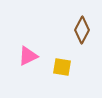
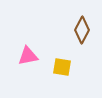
pink triangle: rotated 15 degrees clockwise
